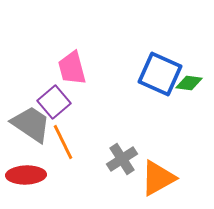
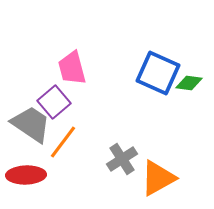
blue square: moved 2 px left, 1 px up
orange line: rotated 63 degrees clockwise
